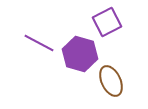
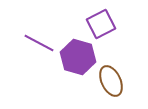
purple square: moved 6 px left, 2 px down
purple hexagon: moved 2 px left, 3 px down
